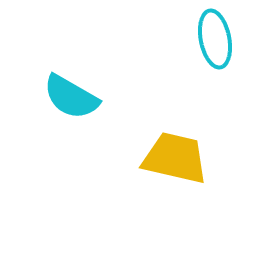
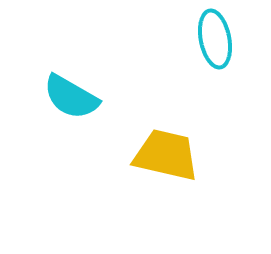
yellow trapezoid: moved 9 px left, 3 px up
